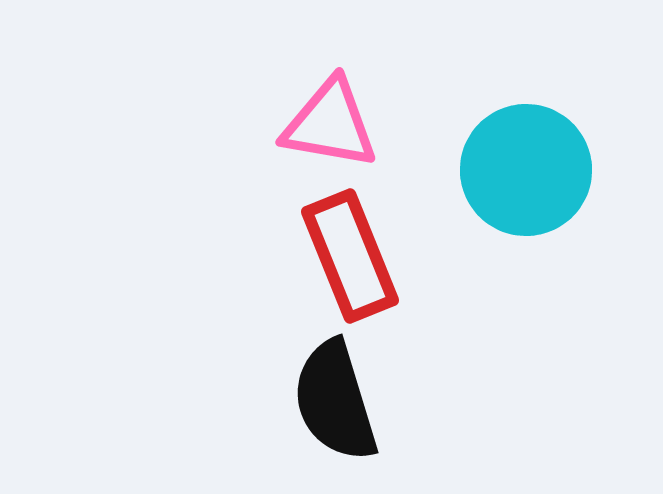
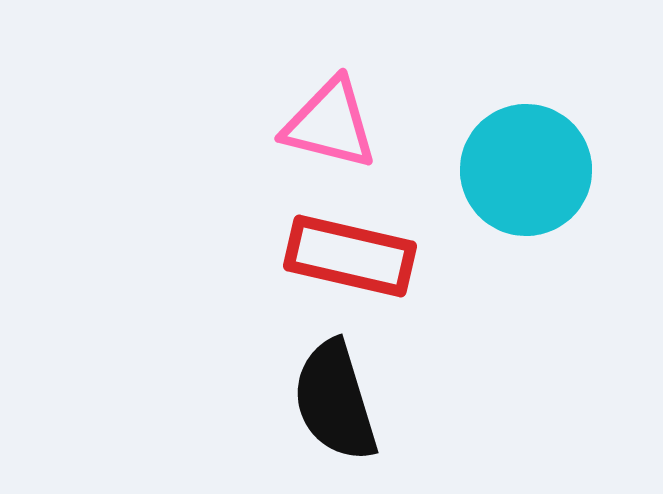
pink triangle: rotated 4 degrees clockwise
red rectangle: rotated 55 degrees counterclockwise
